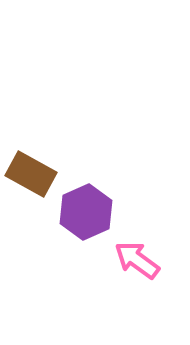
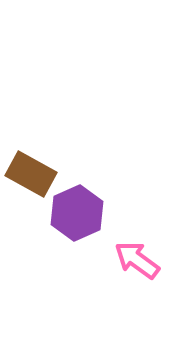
purple hexagon: moved 9 px left, 1 px down
